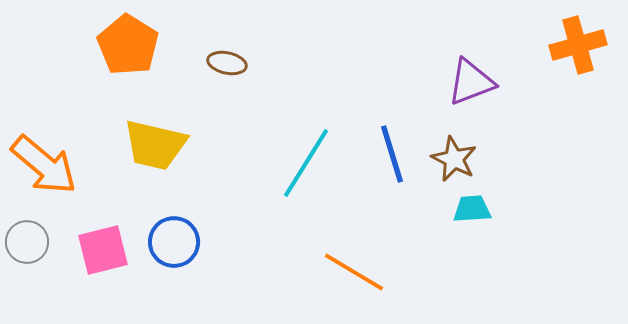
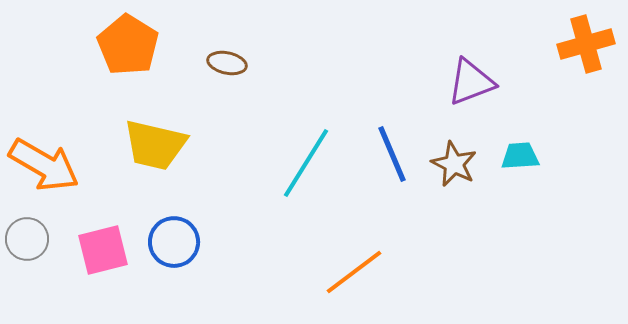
orange cross: moved 8 px right, 1 px up
blue line: rotated 6 degrees counterclockwise
brown star: moved 5 px down
orange arrow: rotated 10 degrees counterclockwise
cyan trapezoid: moved 48 px right, 53 px up
gray circle: moved 3 px up
orange line: rotated 68 degrees counterclockwise
